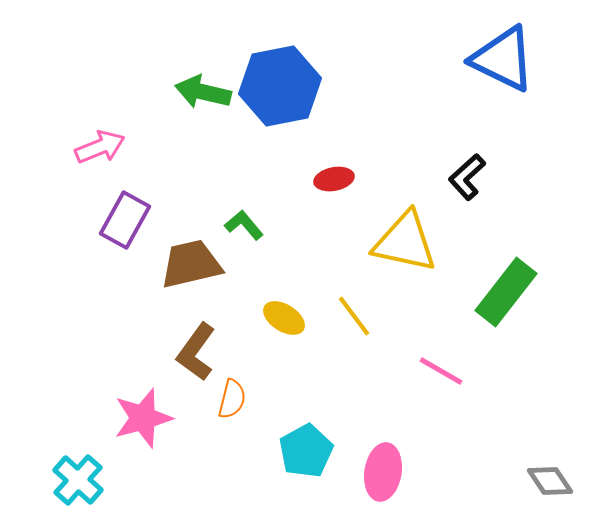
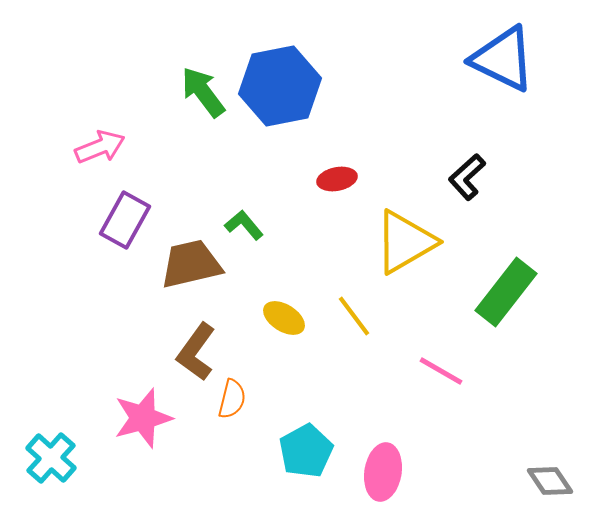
green arrow: rotated 40 degrees clockwise
red ellipse: moved 3 px right
yellow triangle: rotated 42 degrees counterclockwise
cyan cross: moved 27 px left, 22 px up
